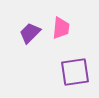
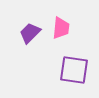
purple square: moved 1 px left, 2 px up; rotated 16 degrees clockwise
